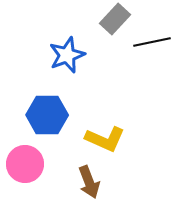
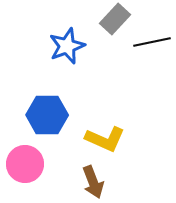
blue star: moved 9 px up
brown arrow: moved 4 px right
